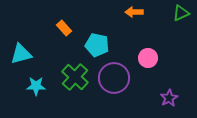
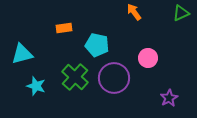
orange arrow: rotated 54 degrees clockwise
orange rectangle: rotated 56 degrees counterclockwise
cyan triangle: moved 1 px right
cyan star: rotated 18 degrees clockwise
